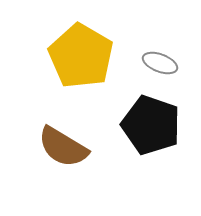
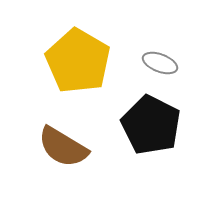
yellow pentagon: moved 3 px left, 5 px down
black pentagon: rotated 8 degrees clockwise
